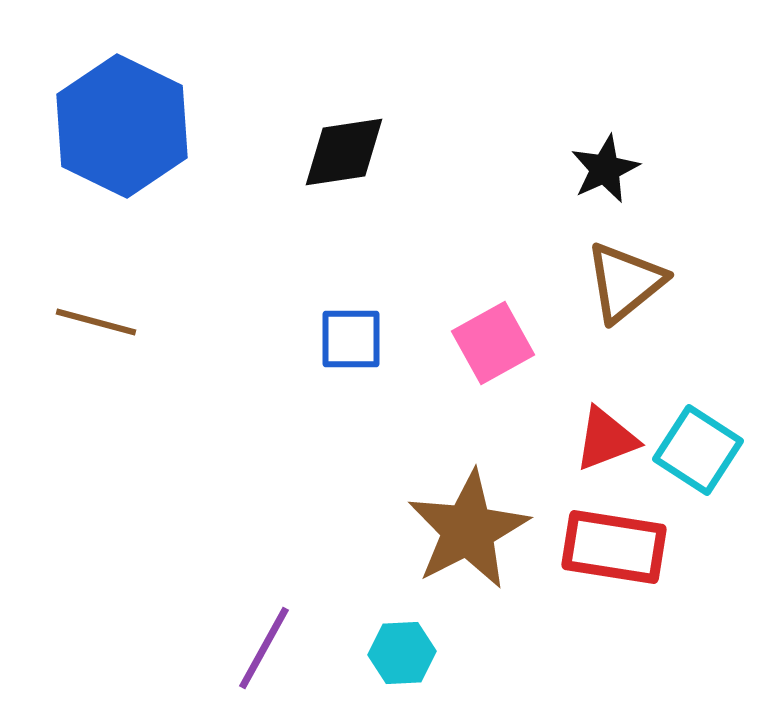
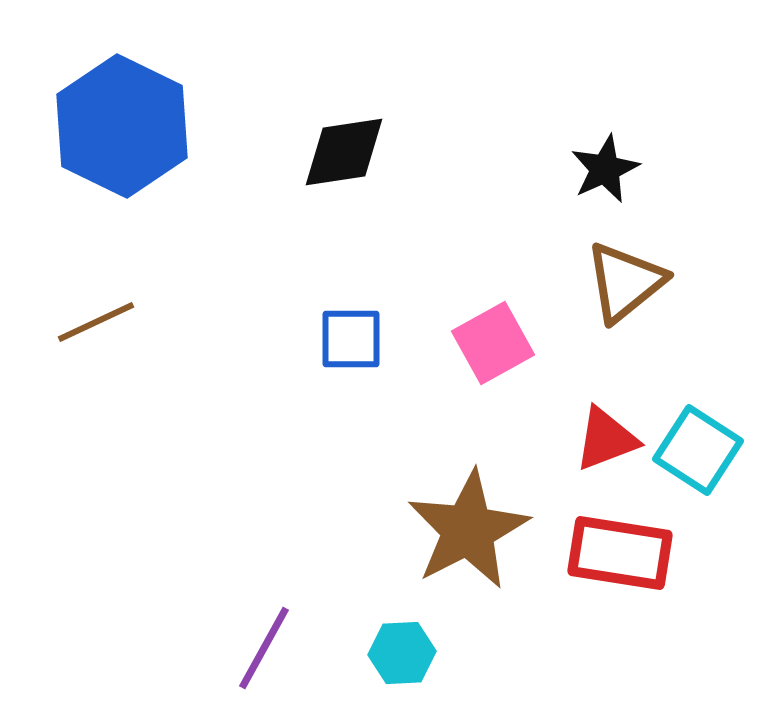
brown line: rotated 40 degrees counterclockwise
red rectangle: moved 6 px right, 6 px down
